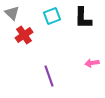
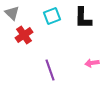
purple line: moved 1 px right, 6 px up
